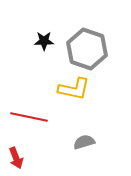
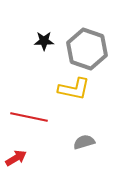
red arrow: rotated 100 degrees counterclockwise
